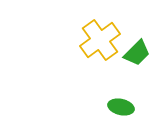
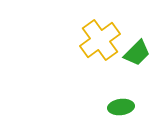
green ellipse: rotated 20 degrees counterclockwise
